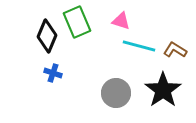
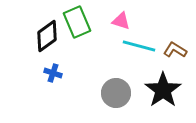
black diamond: rotated 32 degrees clockwise
